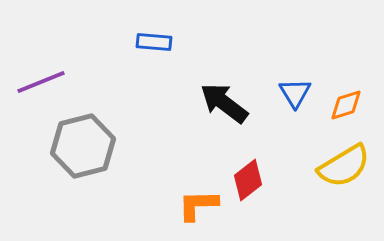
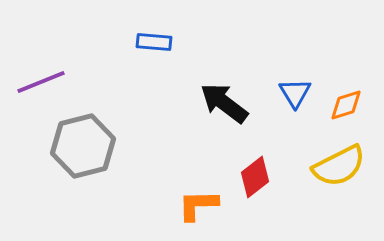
yellow semicircle: moved 5 px left; rotated 4 degrees clockwise
red diamond: moved 7 px right, 3 px up
